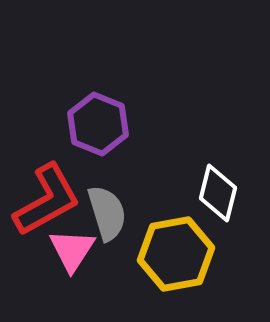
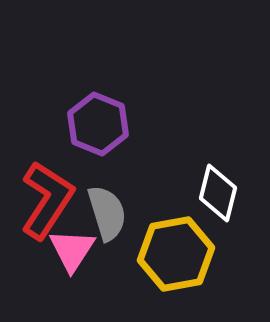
red L-shape: rotated 28 degrees counterclockwise
